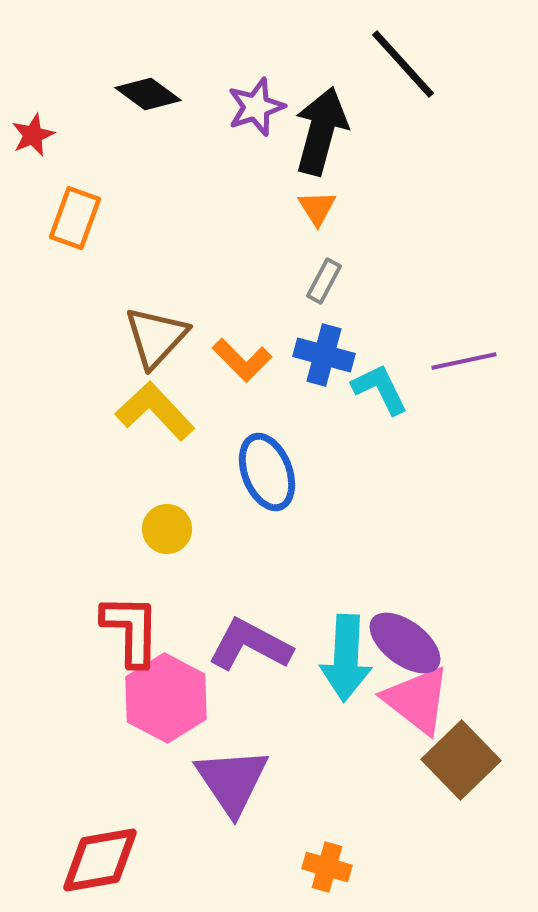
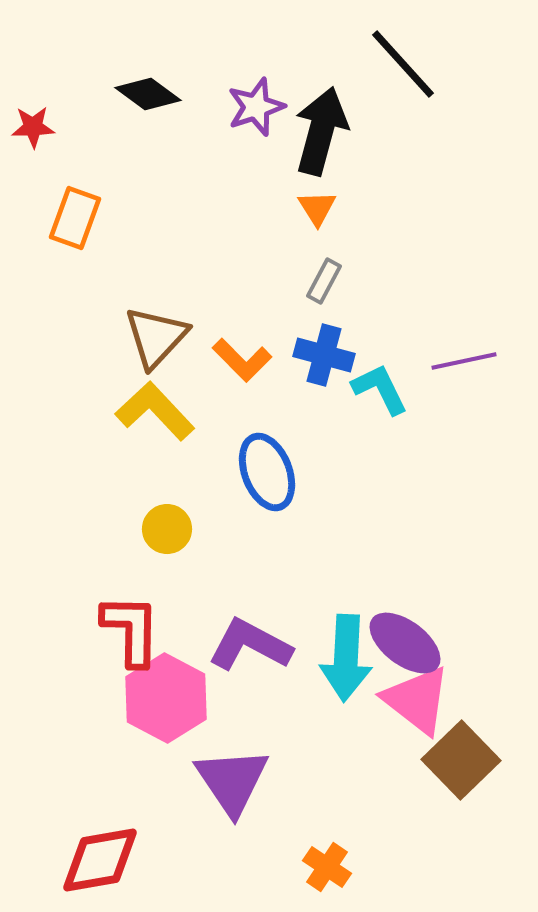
red star: moved 8 px up; rotated 21 degrees clockwise
orange cross: rotated 18 degrees clockwise
